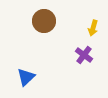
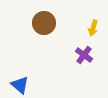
brown circle: moved 2 px down
blue triangle: moved 6 px left, 8 px down; rotated 36 degrees counterclockwise
